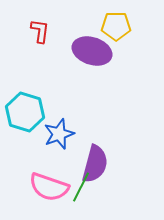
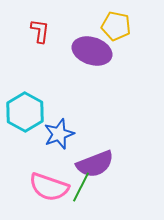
yellow pentagon: rotated 12 degrees clockwise
cyan hexagon: rotated 12 degrees clockwise
purple semicircle: rotated 54 degrees clockwise
